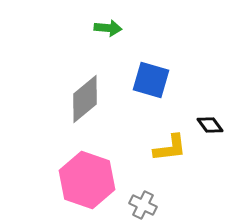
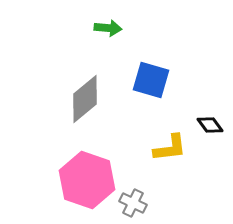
gray cross: moved 10 px left, 2 px up
